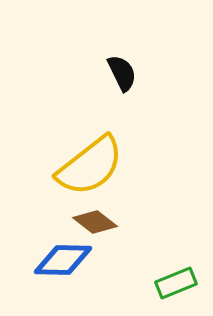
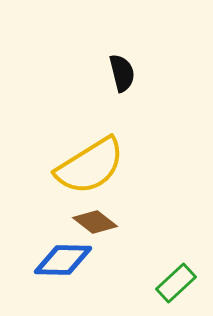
black semicircle: rotated 12 degrees clockwise
yellow semicircle: rotated 6 degrees clockwise
green rectangle: rotated 21 degrees counterclockwise
